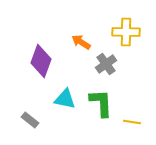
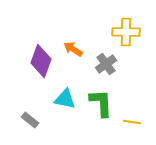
orange arrow: moved 8 px left, 7 px down
